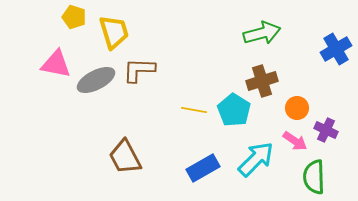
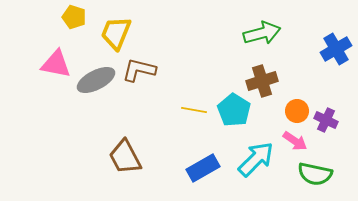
yellow trapezoid: moved 2 px right, 1 px down; rotated 141 degrees counterclockwise
brown L-shape: rotated 12 degrees clockwise
orange circle: moved 3 px down
purple cross: moved 10 px up
green semicircle: moved 1 px right, 3 px up; rotated 76 degrees counterclockwise
